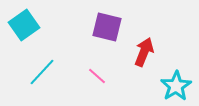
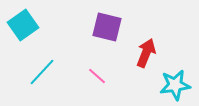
cyan square: moved 1 px left
red arrow: moved 2 px right, 1 px down
cyan star: moved 1 px left, 1 px up; rotated 24 degrees clockwise
